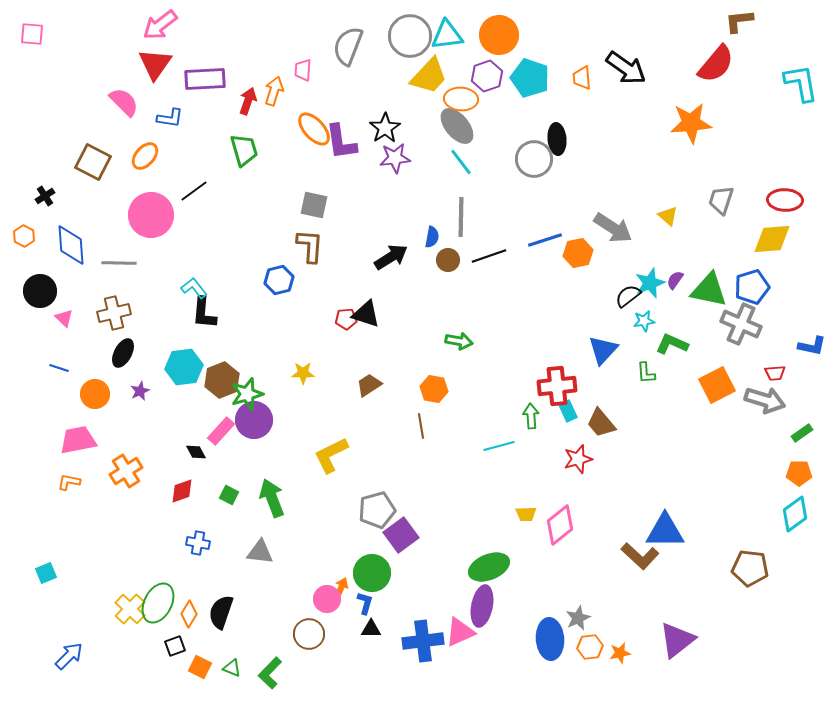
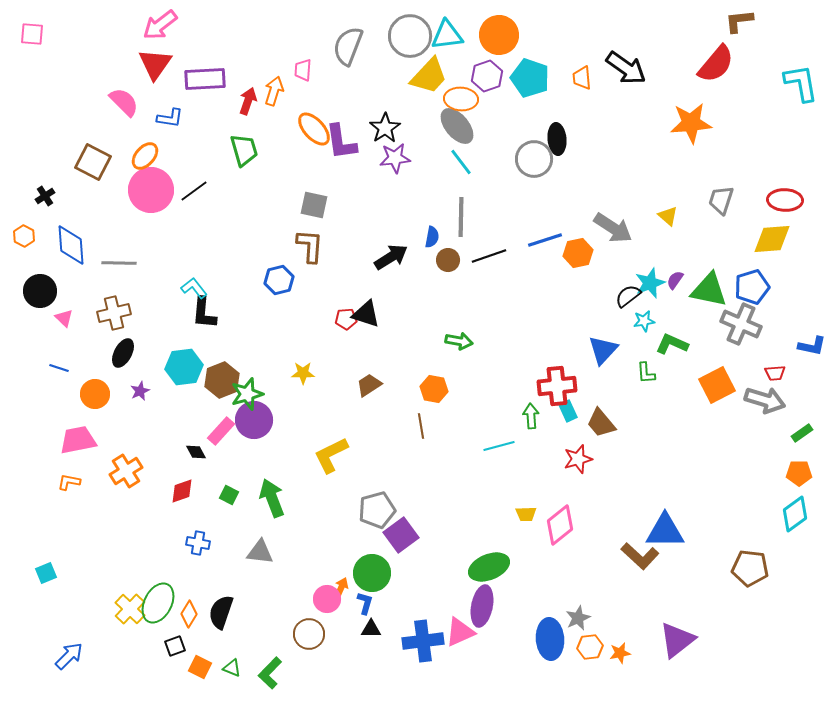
pink circle at (151, 215): moved 25 px up
